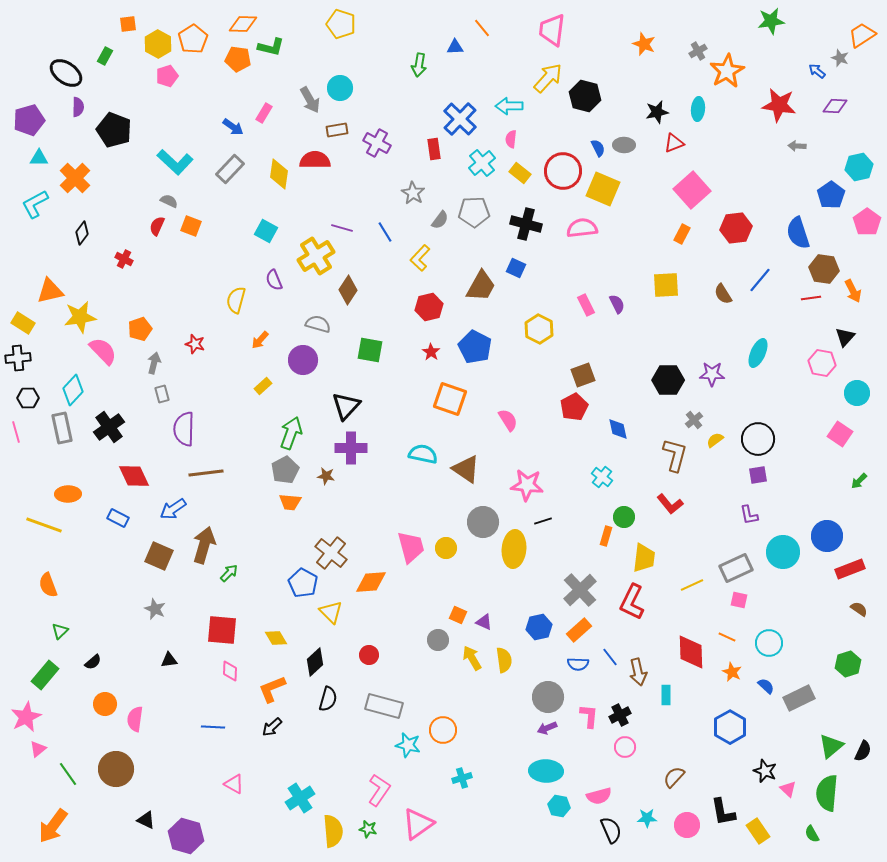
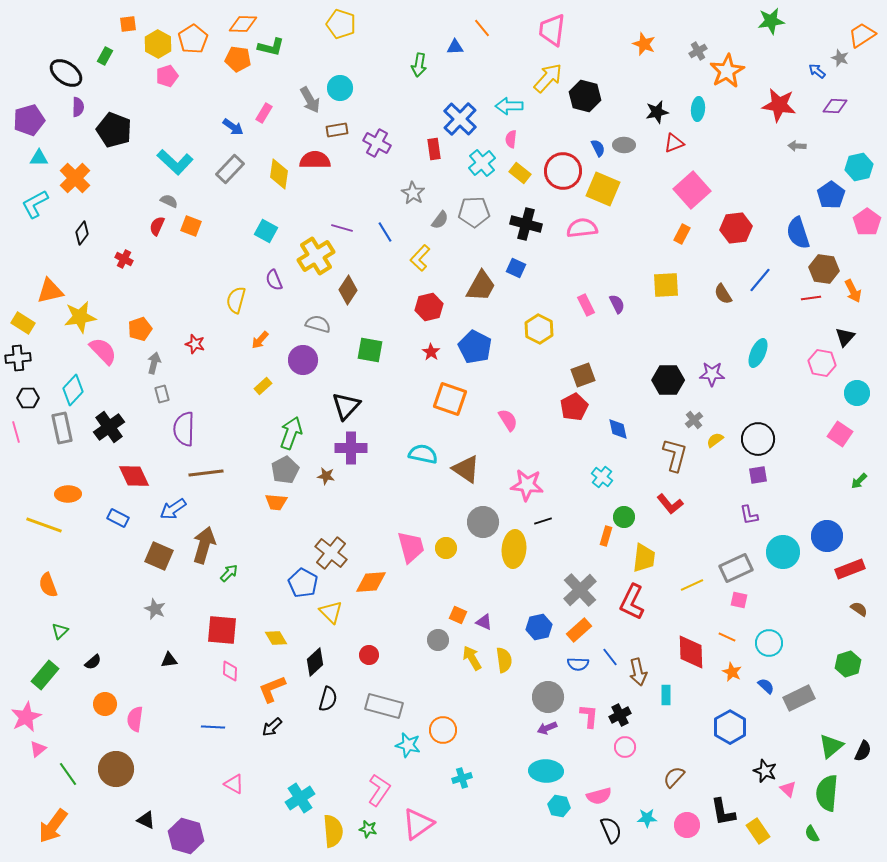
orange trapezoid at (290, 502): moved 14 px left
